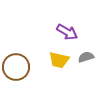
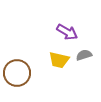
gray semicircle: moved 2 px left, 2 px up
brown circle: moved 1 px right, 6 px down
